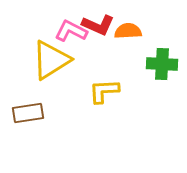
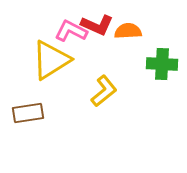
red L-shape: moved 1 px left
yellow L-shape: rotated 144 degrees clockwise
